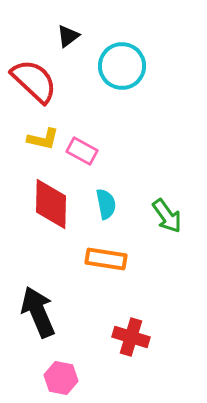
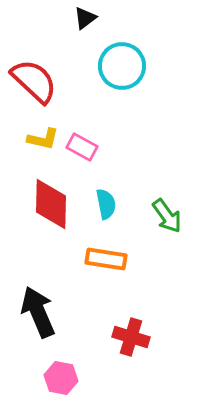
black triangle: moved 17 px right, 18 px up
pink rectangle: moved 4 px up
